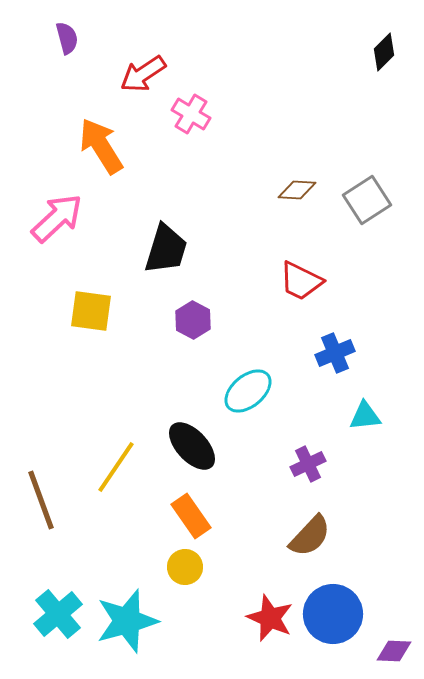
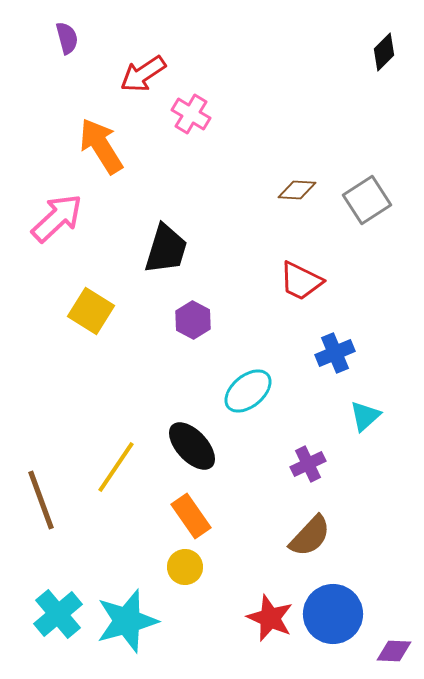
yellow square: rotated 24 degrees clockwise
cyan triangle: rotated 36 degrees counterclockwise
